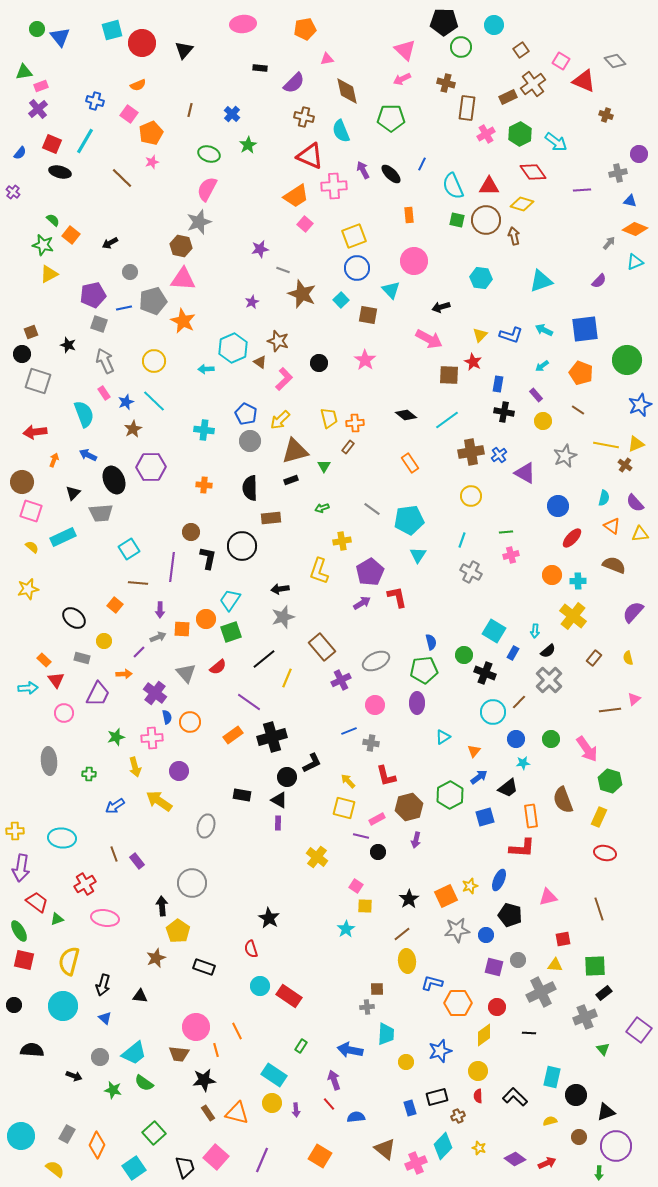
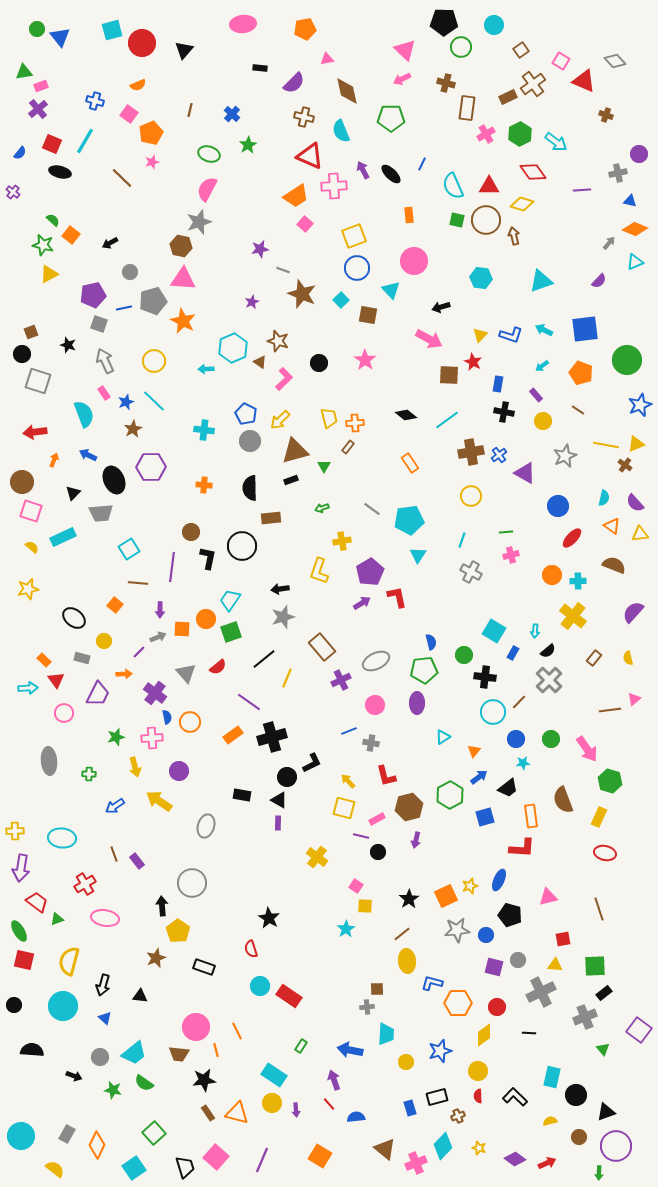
black cross at (485, 673): moved 4 px down; rotated 15 degrees counterclockwise
